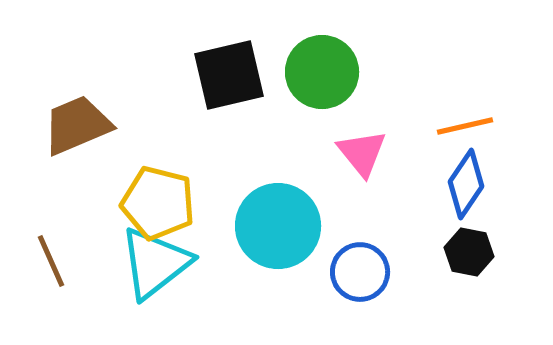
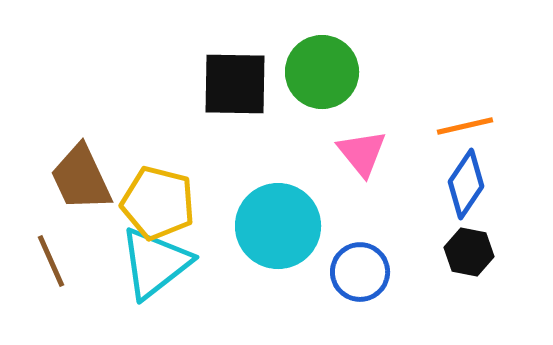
black square: moved 6 px right, 9 px down; rotated 14 degrees clockwise
brown trapezoid: moved 4 px right, 53 px down; rotated 92 degrees counterclockwise
